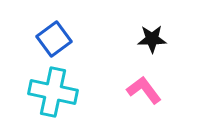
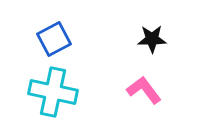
blue square: rotated 8 degrees clockwise
